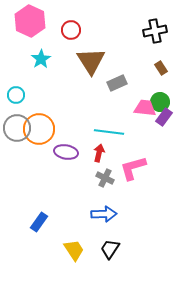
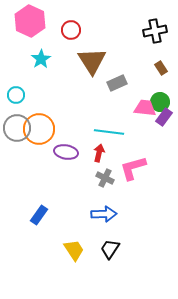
brown triangle: moved 1 px right
blue rectangle: moved 7 px up
